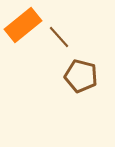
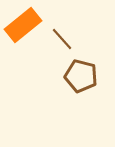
brown line: moved 3 px right, 2 px down
